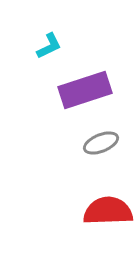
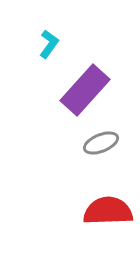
cyan L-shape: moved 2 px up; rotated 28 degrees counterclockwise
purple rectangle: rotated 30 degrees counterclockwise
